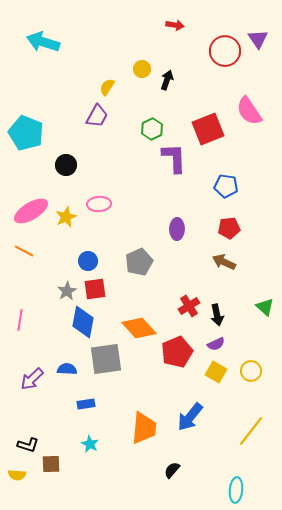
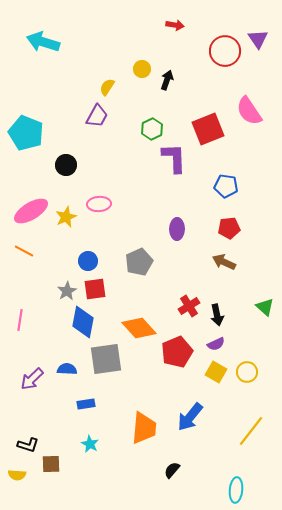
yellow circle at (251, 371): moved 4 px left, 1 px down
